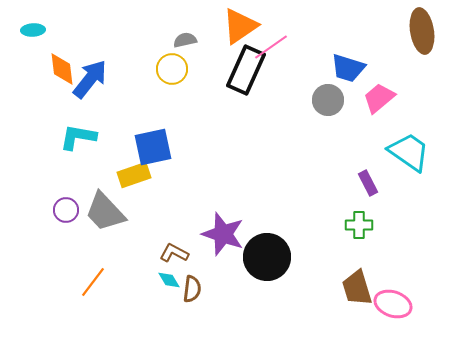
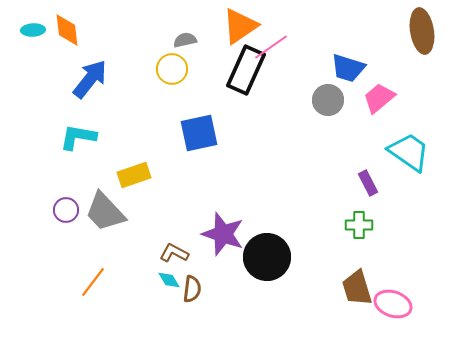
orange diamond: moved 5 px right, 39 px up
blue square: moved 46 px right, 14 px up
